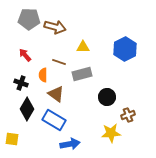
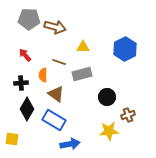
black cross: rotated 24 degrees counterclockwise
yellow star: moved 2 px left, 2 px up
